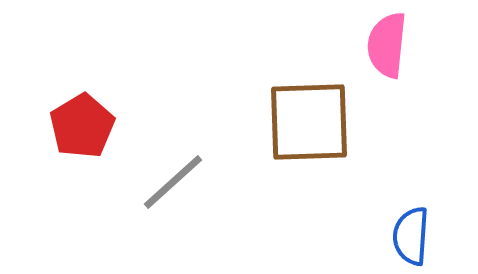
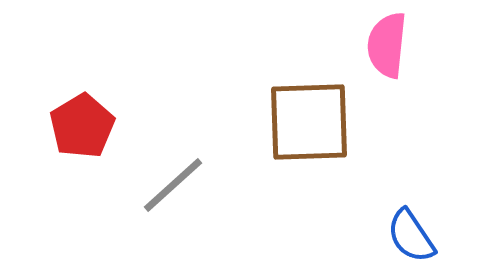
gray line: moved 3 px down
blue semicircle: rotated 38 degrees counterclockwise
